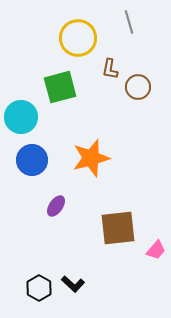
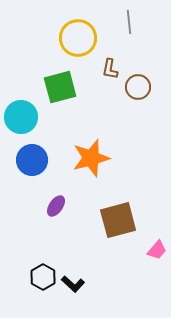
gray line: rotated 10 degrees clockwise
brown square: moved 8 px up; rotated 9 degrees counterclockwise
pink trapezoid: moved 1 px right
black hexagon: moved 4 px right, 11 px up
